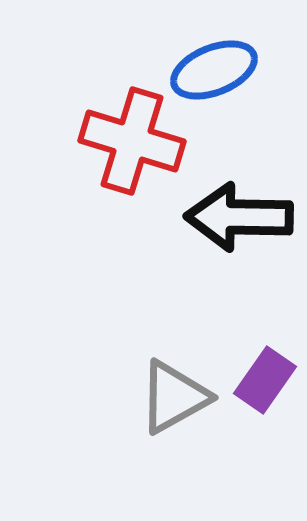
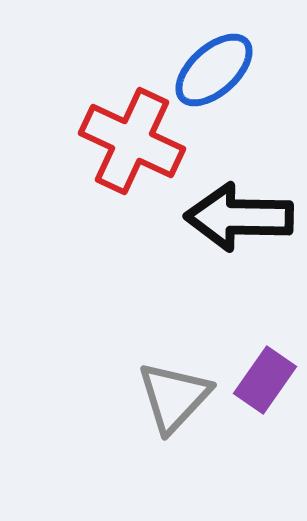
blue ellipse: rotated 20 degrees counterclockwise
red cross: rotated 8 degrees clockwise
gray triangle: rotated 18 degrees counterclockwise
